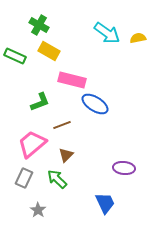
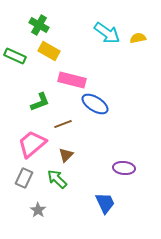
brown line: moved 1 px right, 1 px up
